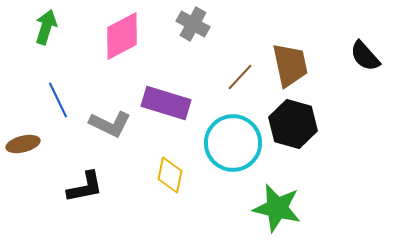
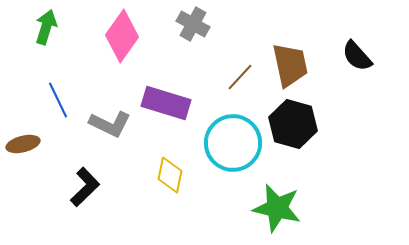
pink diamond: rotated 27 degrees counterclockwise
black semicircle: moved 8 px left
black L-shape: rotated 33 degrees counterclockwise
